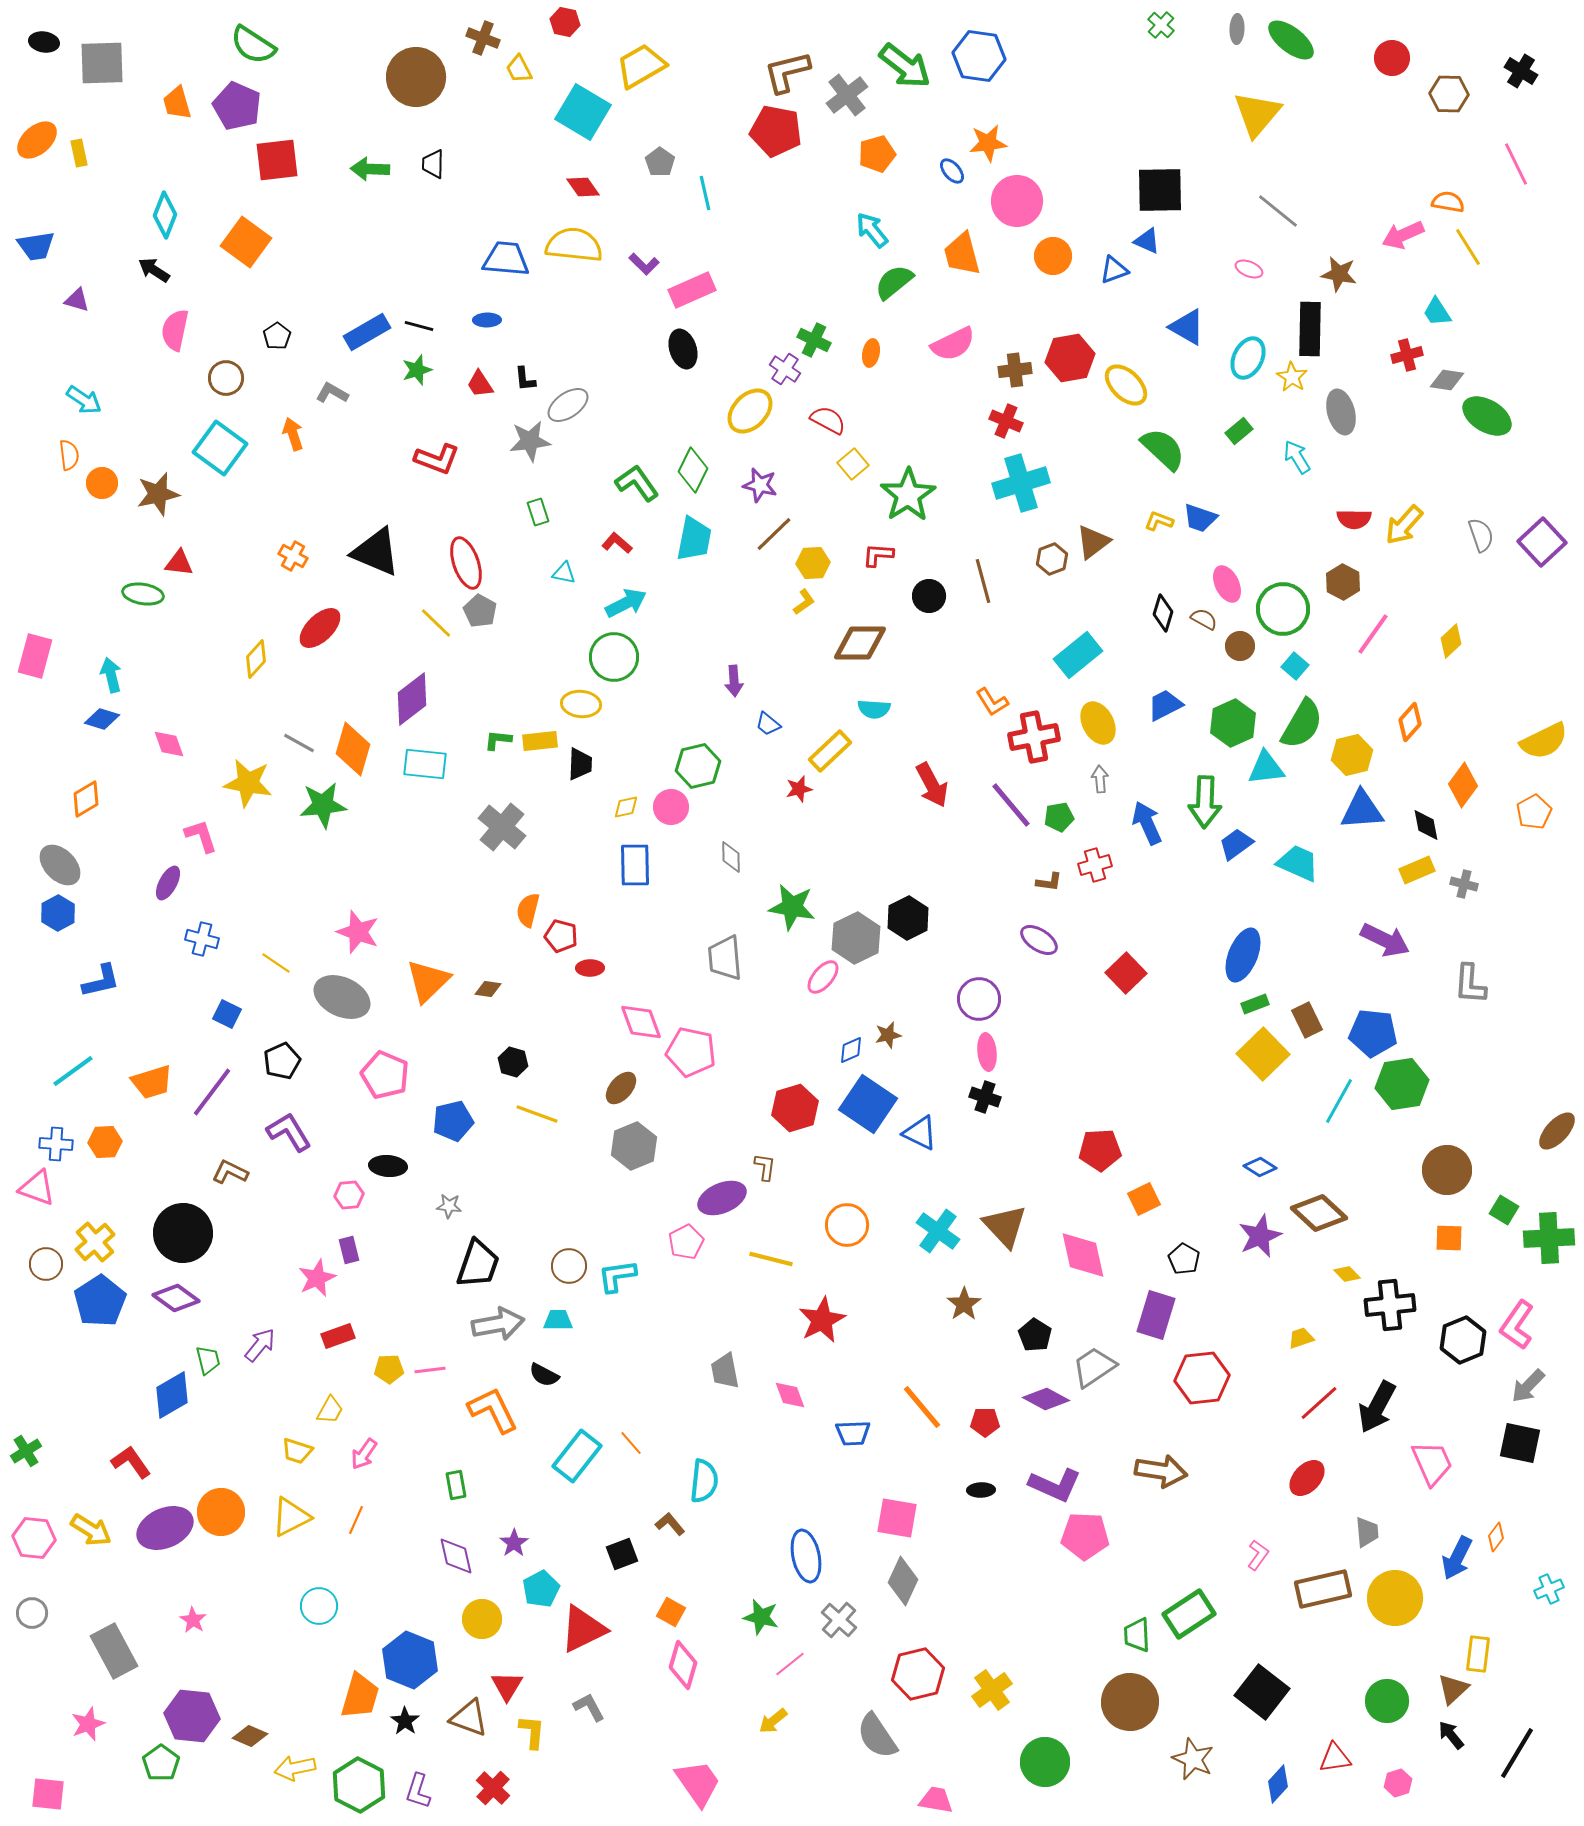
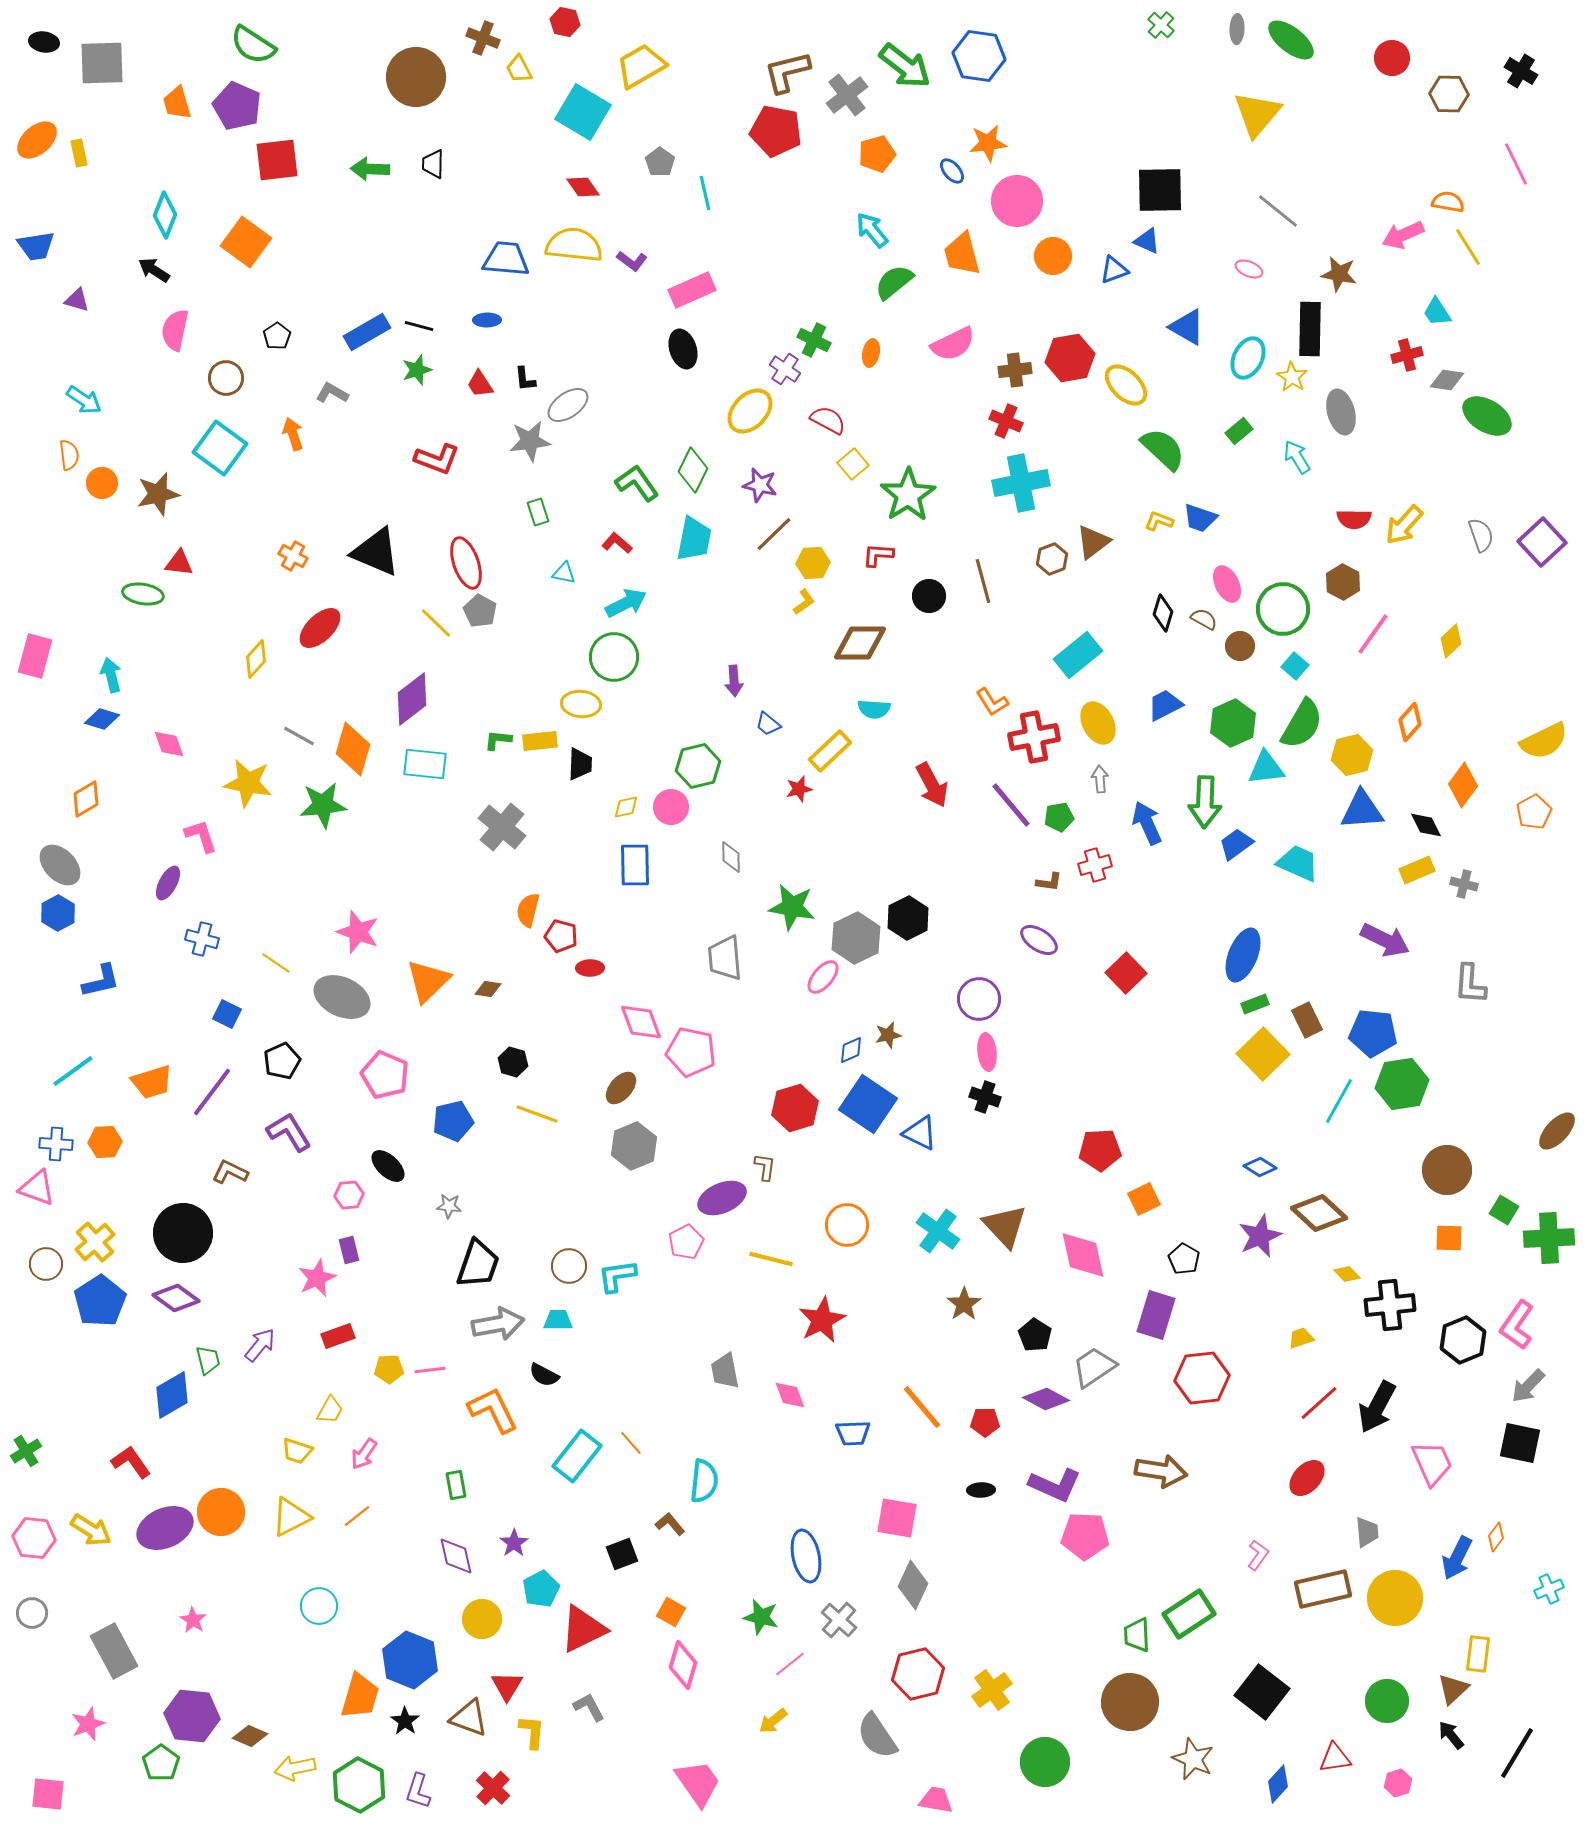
purple L-shape at (644, 264): moved 12 px left, 3 px up; rotated 8 degrees counterclockwise
cyan cross at (1021, 483): rotated 6 degrees clockwise
gray line at (299, 743): moved 7 px up
black diamond at (1426, 825): rotated 16 degrees counterclockwise
black ellipse at (388, 1166): rotated 39 degrees clockwise
orange line at (356, 1520): moved 1 px right, 4 px up; rotated 28 degrees clockwise
gray diamond at (903, 1581): moved 10 px right, 4 px down
